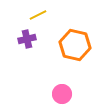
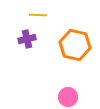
yellow line: rotated 30 degrees clockwise
pink circle: moved 6 px right, 3 px down
